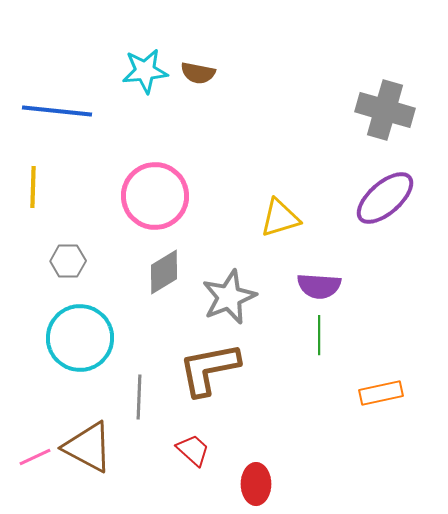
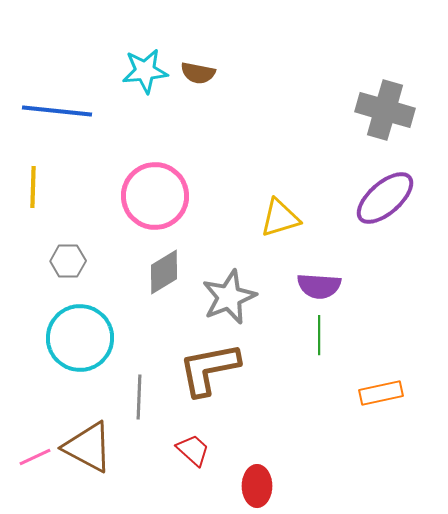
red ellipse: moved 1 px right, 2 px down
